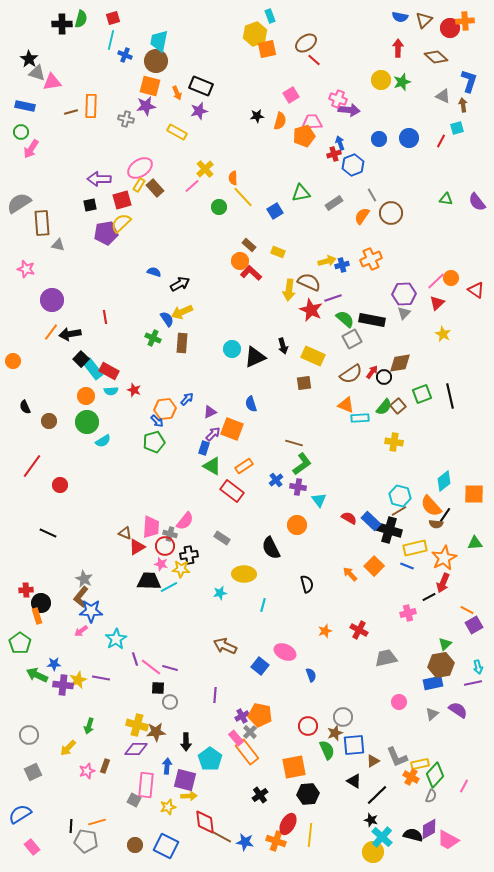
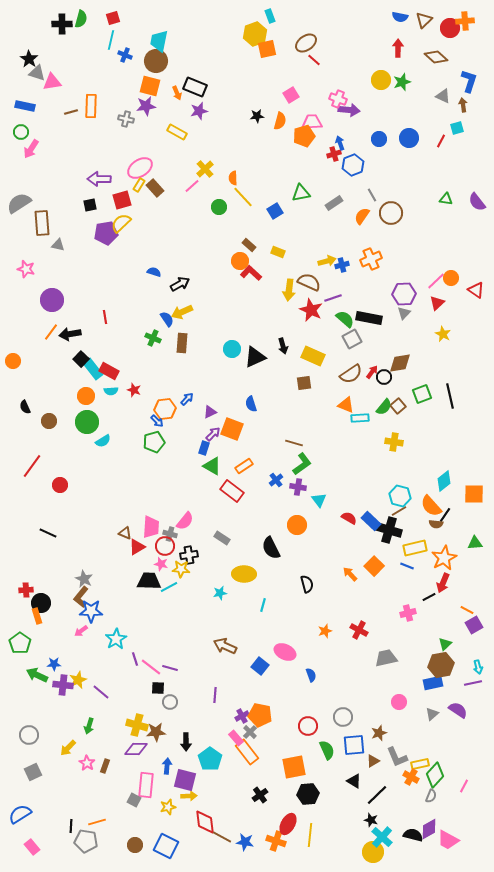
black rectangle at (201, 86): moved 6 px left, 1 px down
black rectangle at (372, 320): moved 3 px left, 2 px up
purple line at (101, 678): moved 14 px down; rotated 30 degrees clockwise
brown star at (335, 733): moved 44 px right
pink star at (87, 771): moved 8 px up; rotated 21 degrees counterclockwise
